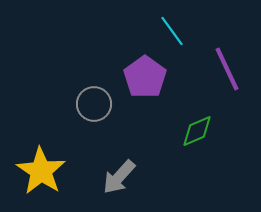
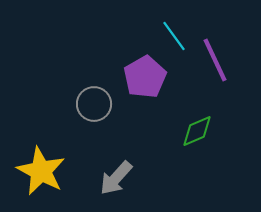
cyan line: moved 2 px right, 5 px down
purple line: moved 12 px left, 9 px up
purple pentagon: rotated 6 degrees clockwise
yellow star: rotated 6 degrees counterclockwise
gray arrow: moved 3 px left, 1 px down
